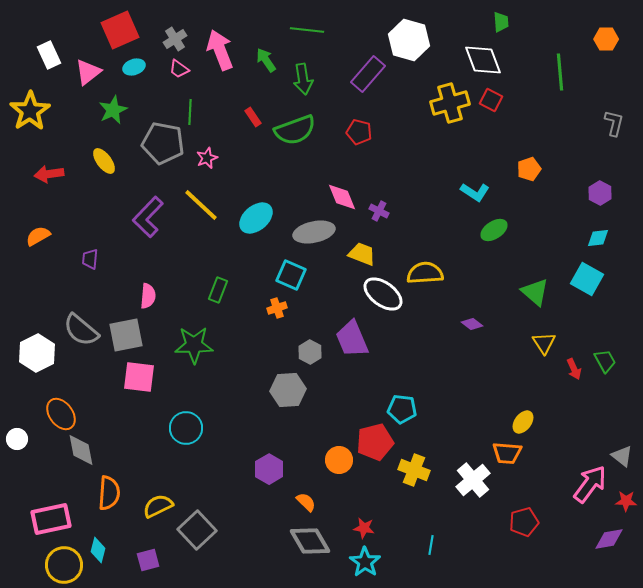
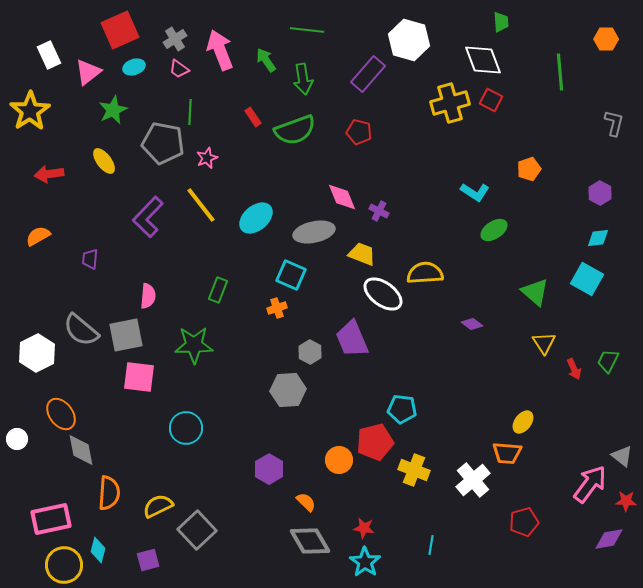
yellow line at (201, 205): rotated 9 degrees clockwise
green trapezoid at (605, 361): moved 3 px right; rotated 125 degrees counterclockwise
